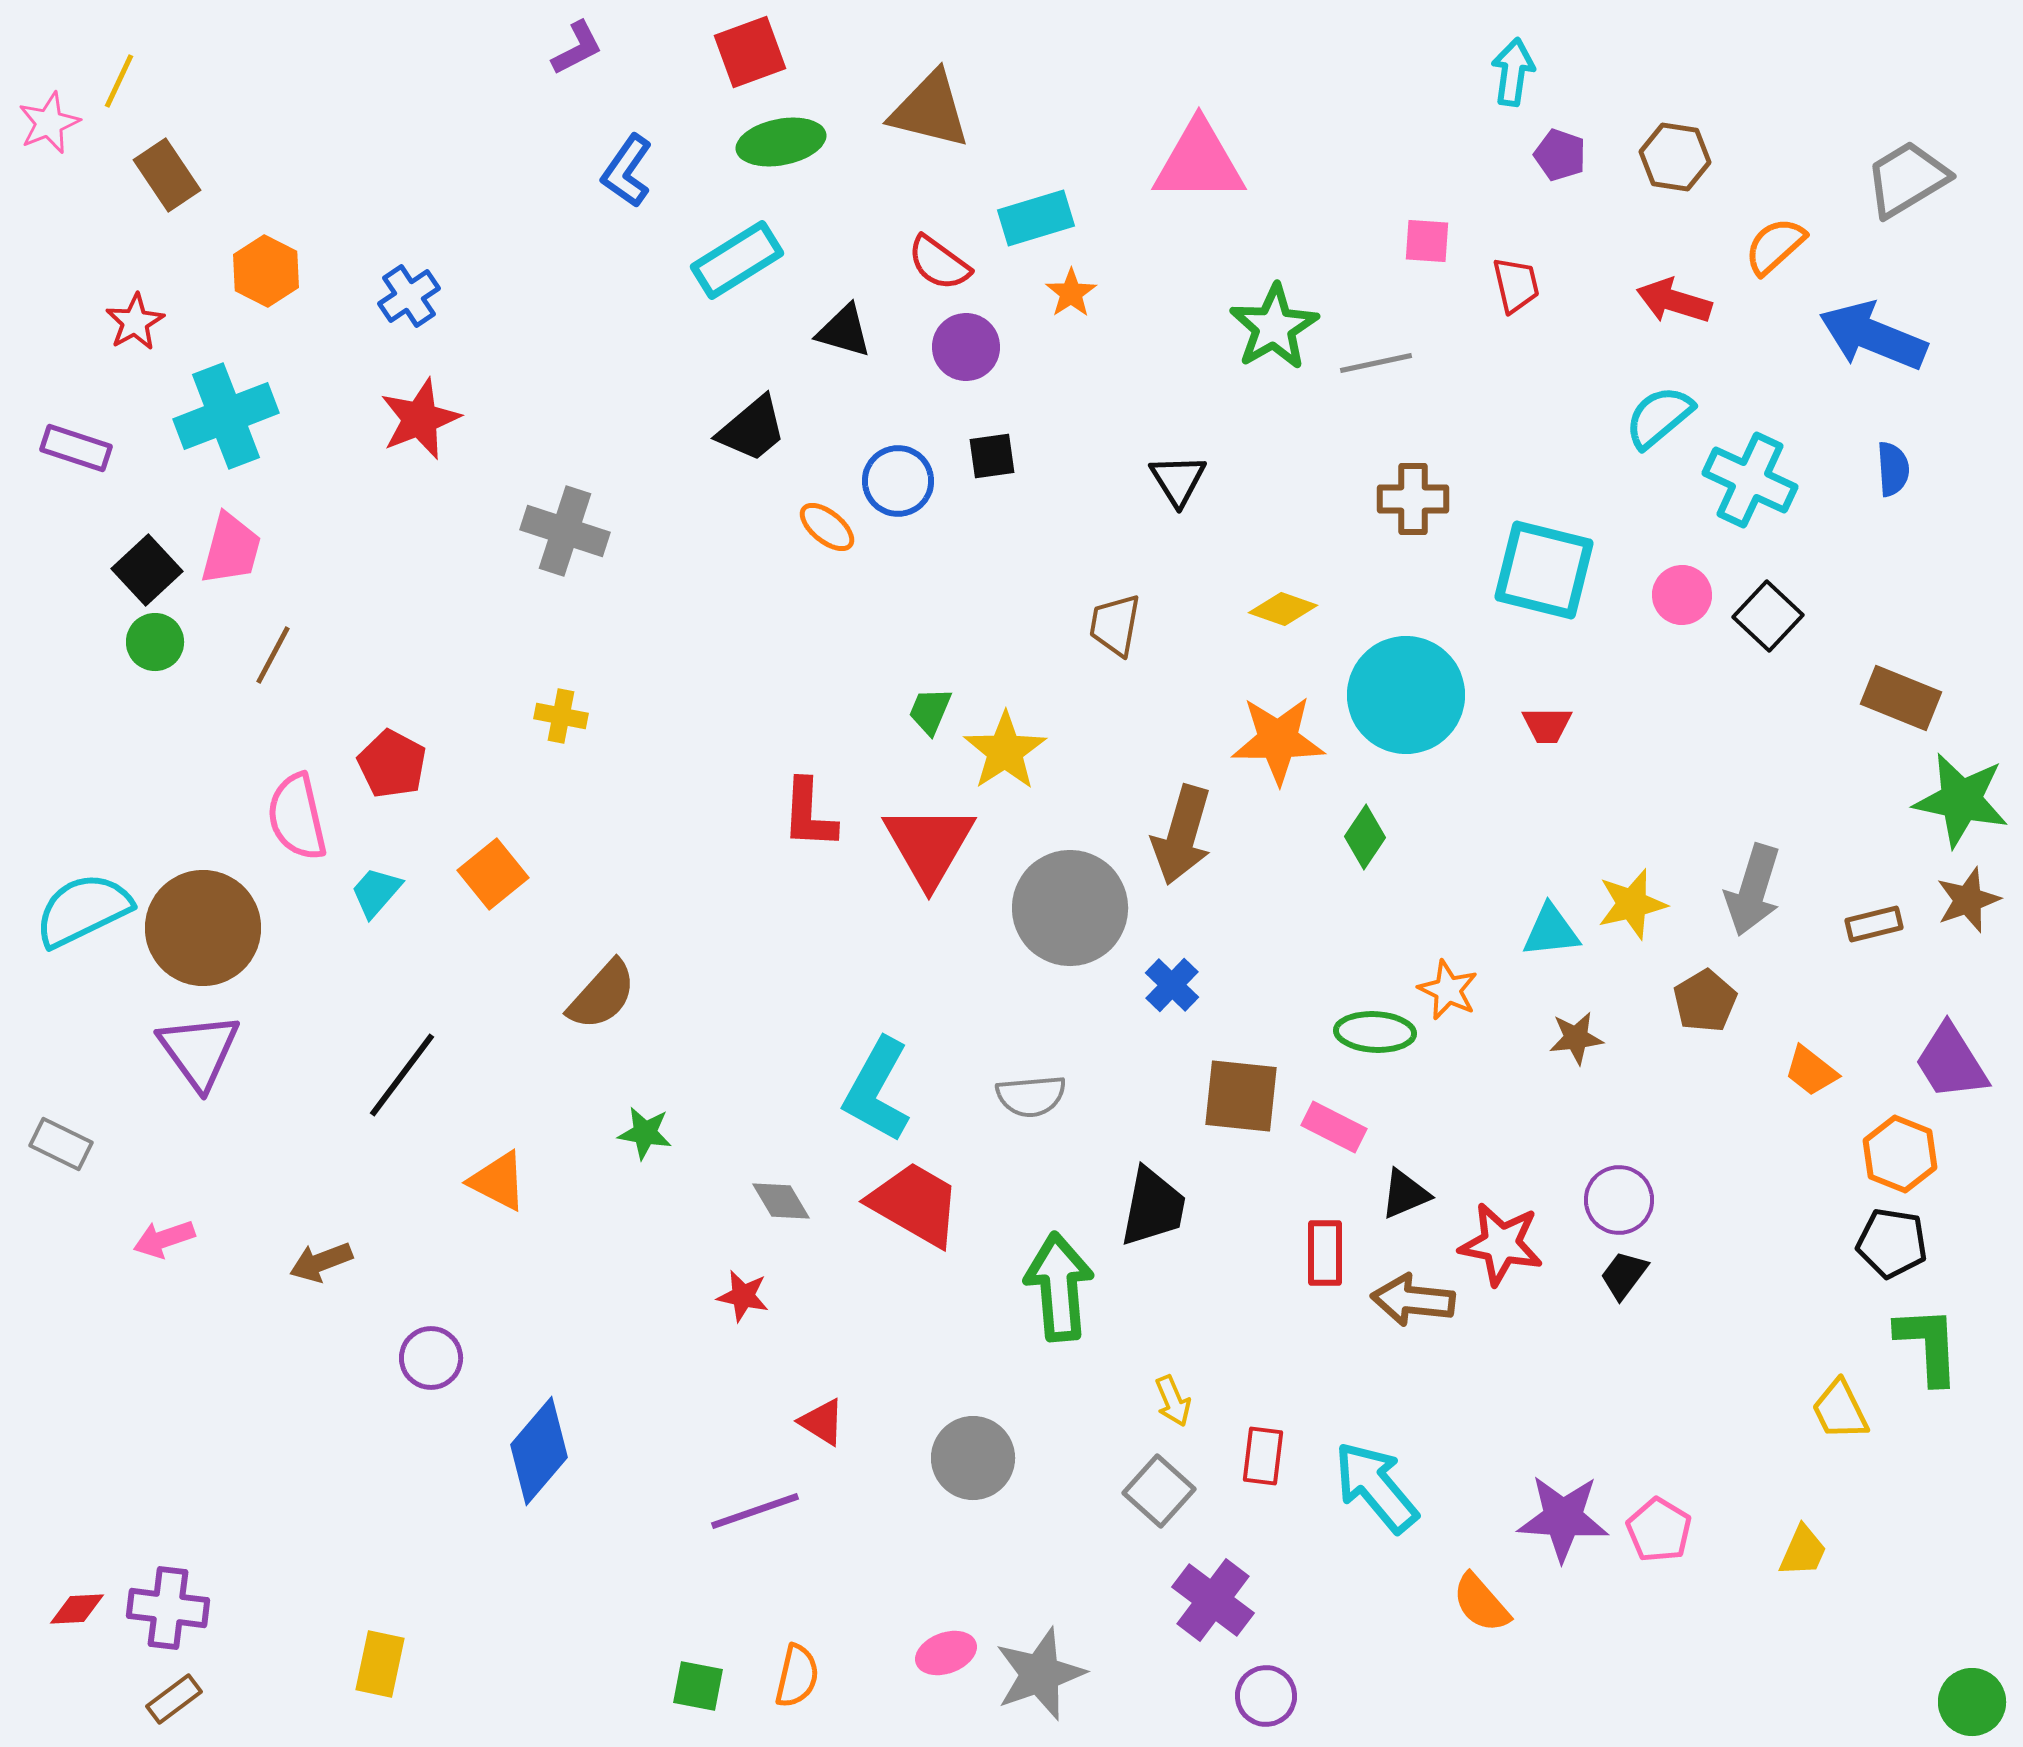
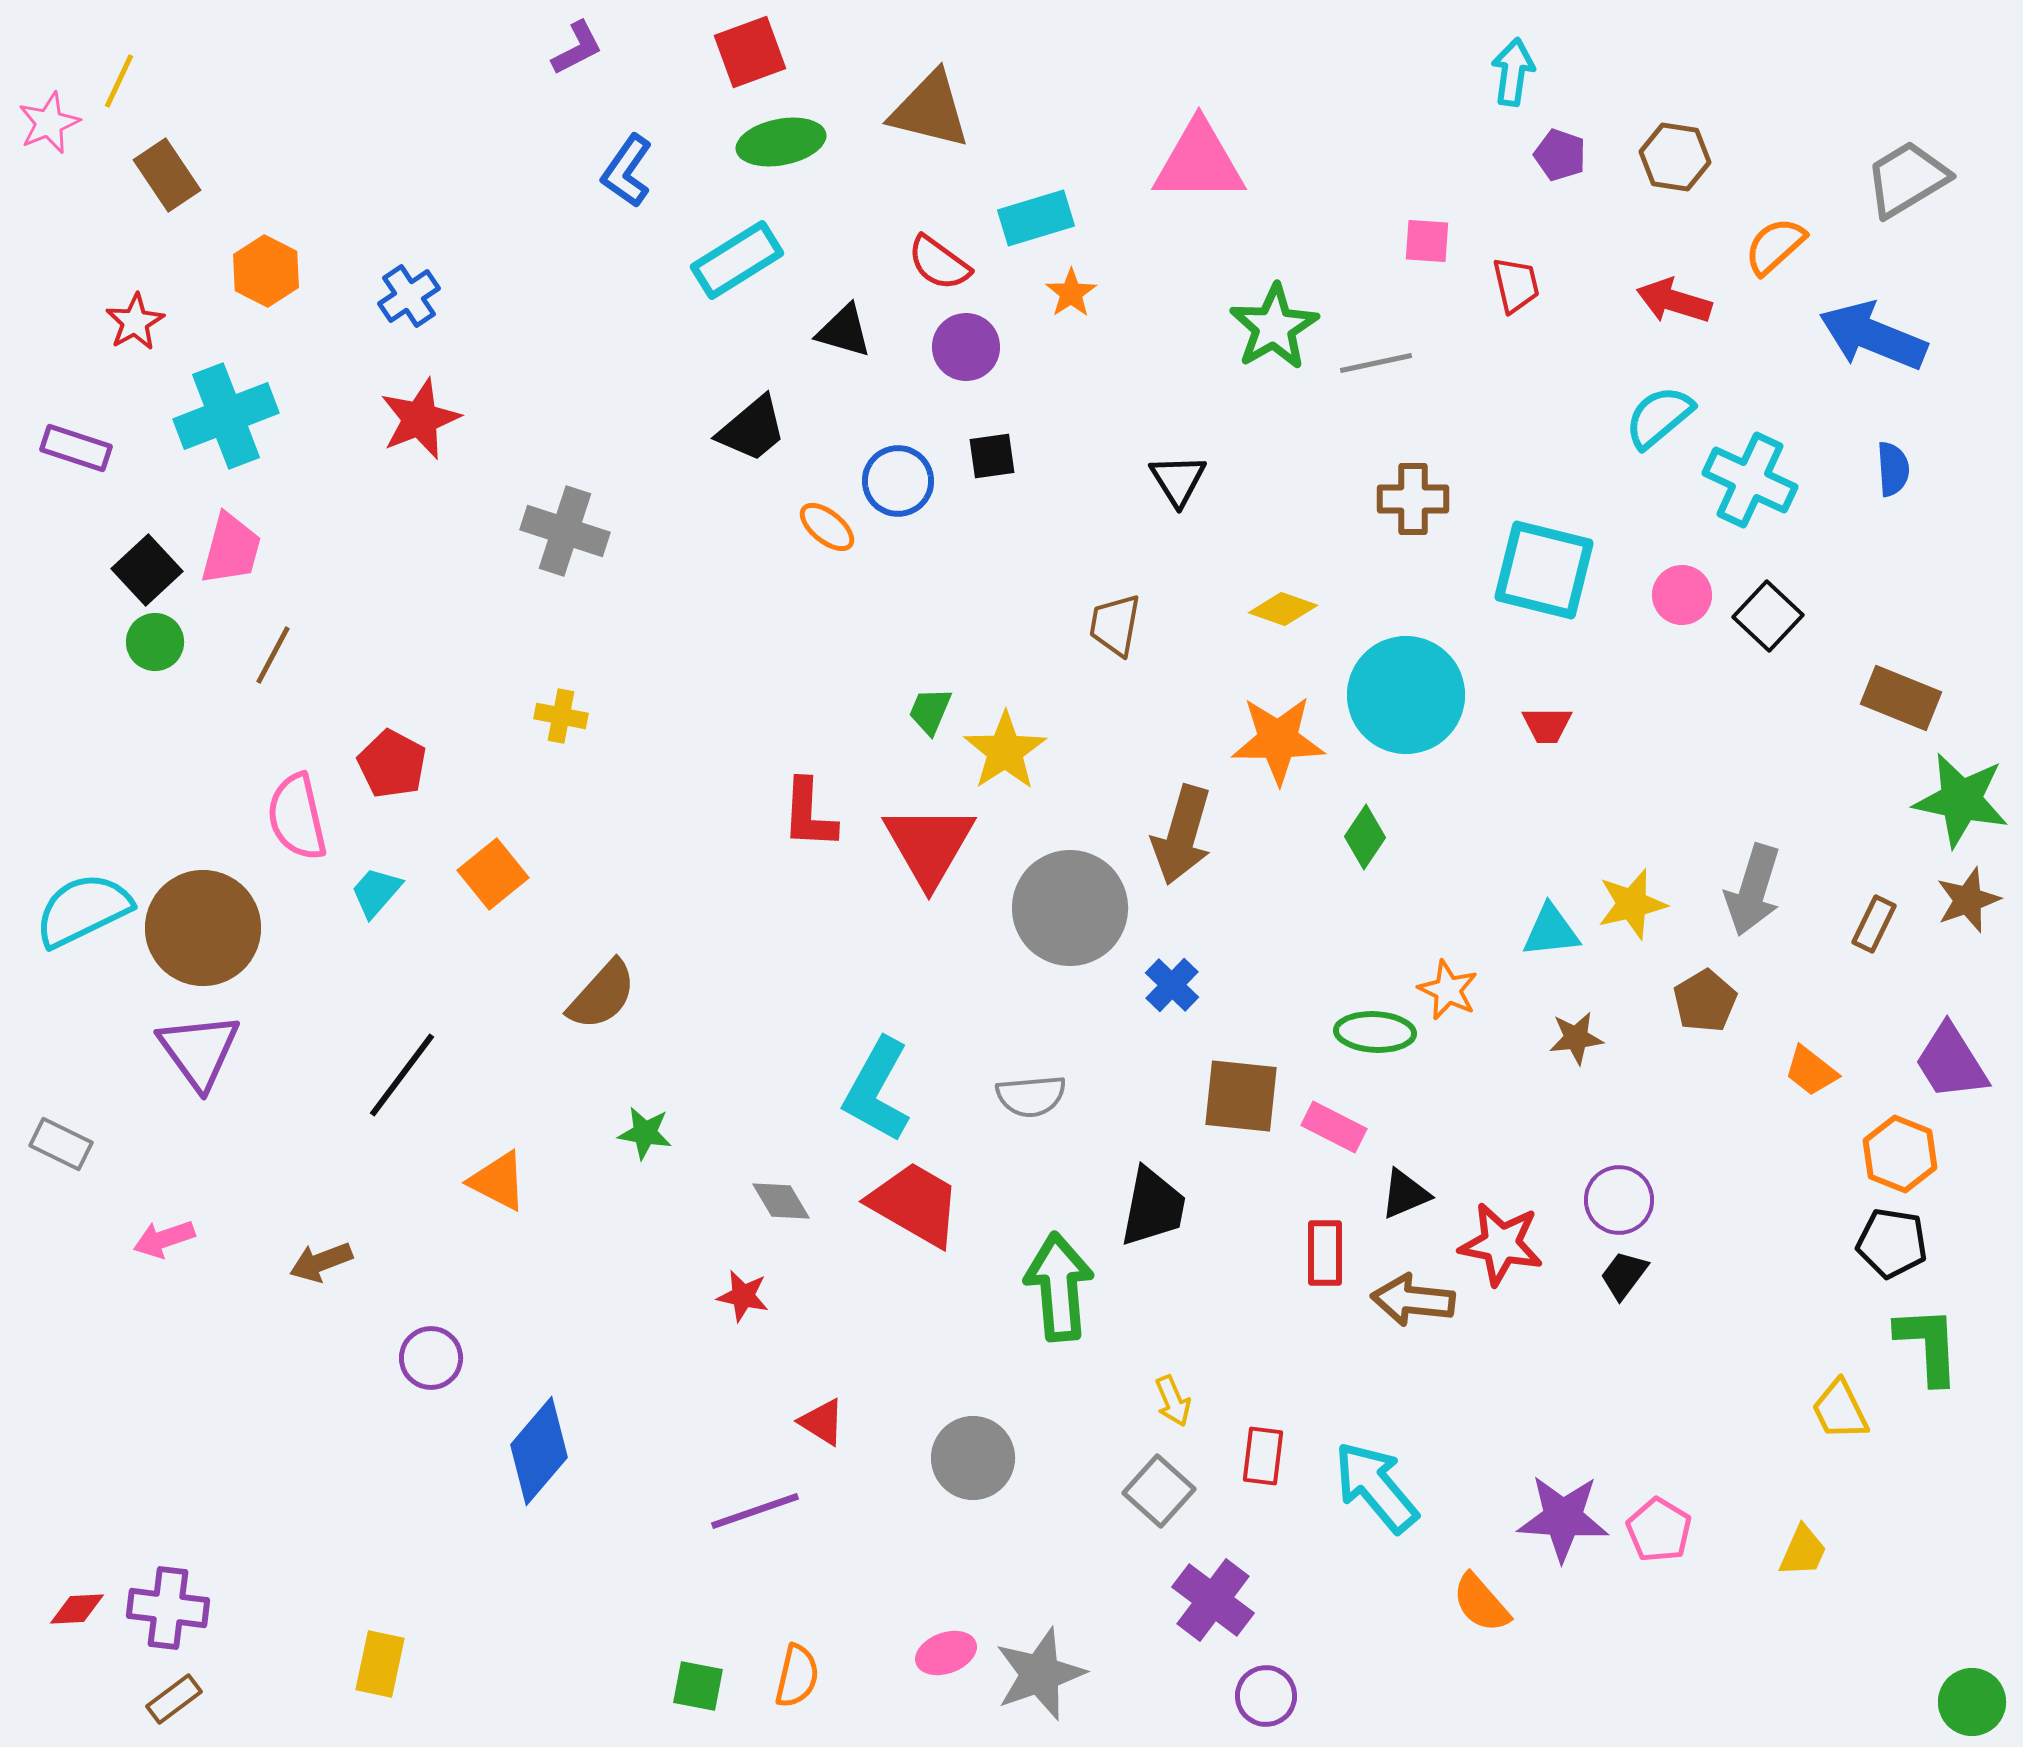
brown rectangle at (1874, 924): rotated 50 degrees counterclockwise
